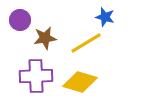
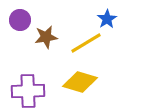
blue star: moved 2 px right, 2 px down; rotated 24 degrees clockwise
brown star: moved 1 px right, 1 px up
purple cross: moved 8 px left, 15 px down
